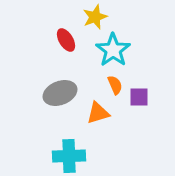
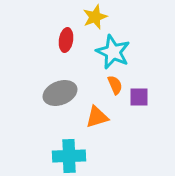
red ellipse: rotated 40 degrees clockwise
cyan star: moved 2 px down; rotated 12 degrees counterclockwise
orange triangle: moved 1 px left, 4 px down
